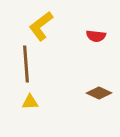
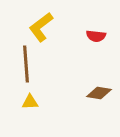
yellow L-shape: moved 1 px down
brown diamond: rotated 15 degrees counterclockwise
